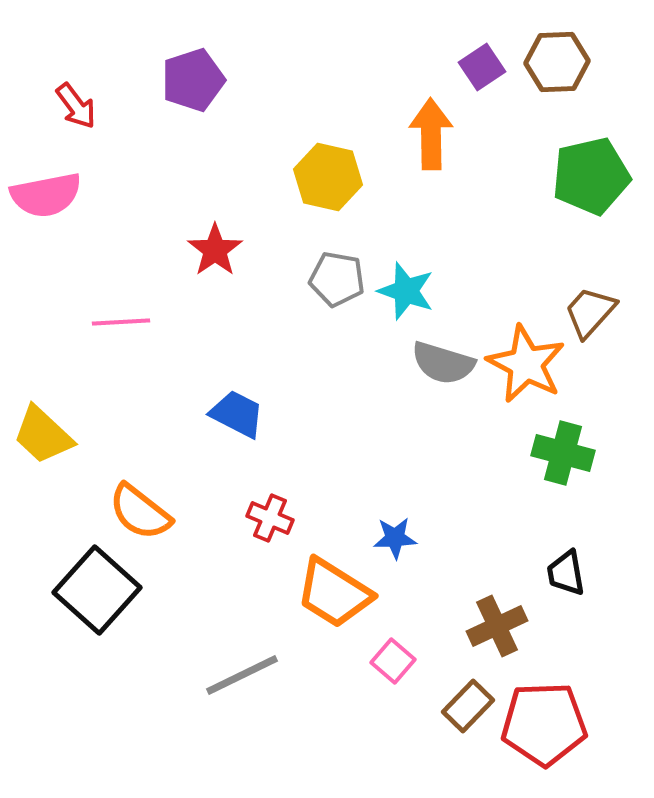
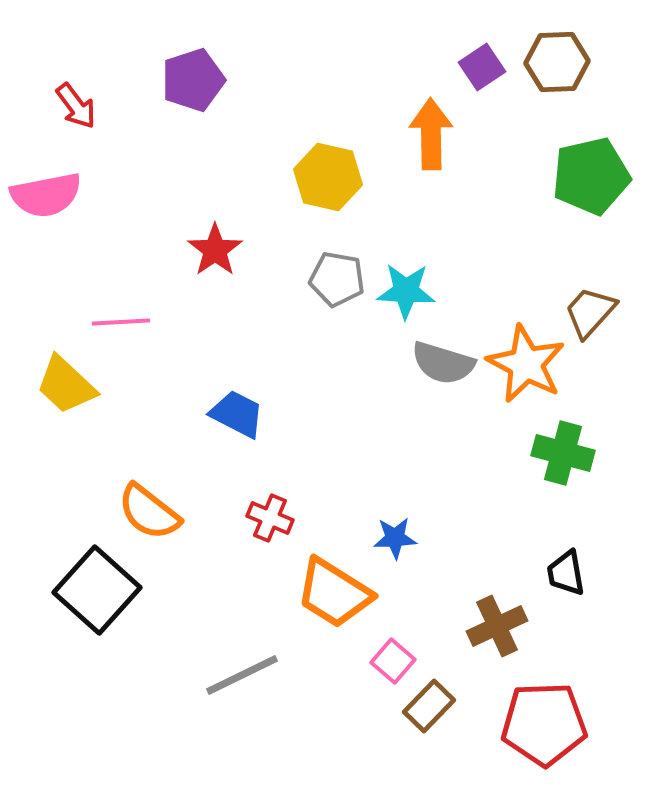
cyan star: rotated 16 degrees counterclockwise
yellow trapezoid: moved 23 px right, 50 px up
orange semicircle: moved 9 px right
brown rectangle: moved 39 px left
